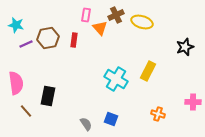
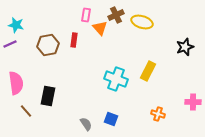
brown hexagon: moved 7 px down
purple line: moved 16 px left
cyan cross: rotated 10 degrees counterclockwise
